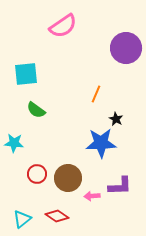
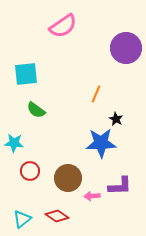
red circle: moved 7 px left, 3 px up
